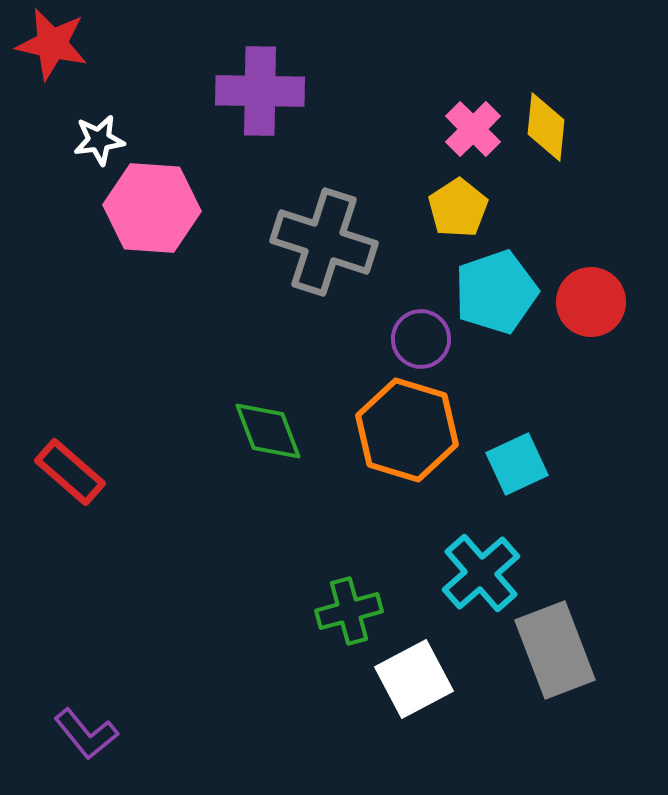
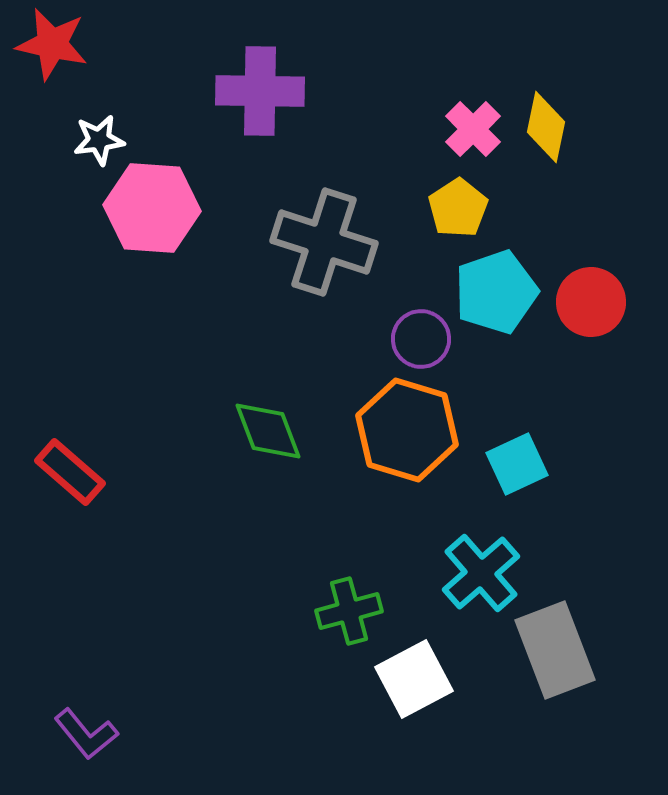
yellow diamond: rotated 6 degrees clockwise
